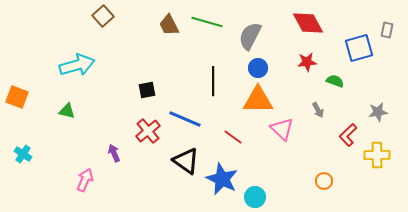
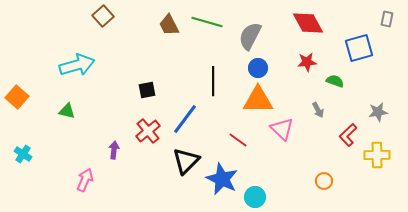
gray rectangle: moved 11 px up
orange square: rotated 20 degrees clockwise
blue line: rotated 76 degrees counterclockwise
red line: moved 5 px right, 3 px down
purple arrow: moved 3 px up; rotated 30 degrees clockwise
black triangle: rotated 40 degrees clockwise
